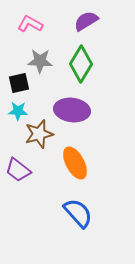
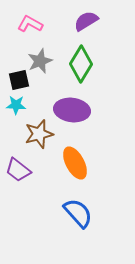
gray star: rotated 25 degrees counterclockwise
black square: moved 3 px up
cyan star: moved 2 px left, 6 px up
